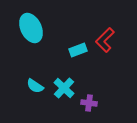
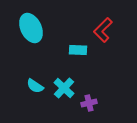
red L-shape: moved 2 px left, 10 px up
cyan rectangle: rotated 24 degrees clockwise
purple cross: rotated 21 degrees counterclockwise
